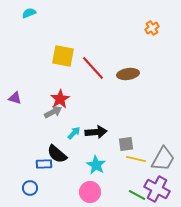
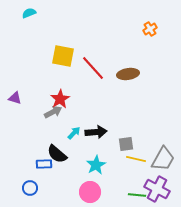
orange cross: moved 2 px left, 1 px down
cyan star: rotated 12 degrees clockwise
green line: rotated 24 degrees counterclockwise
